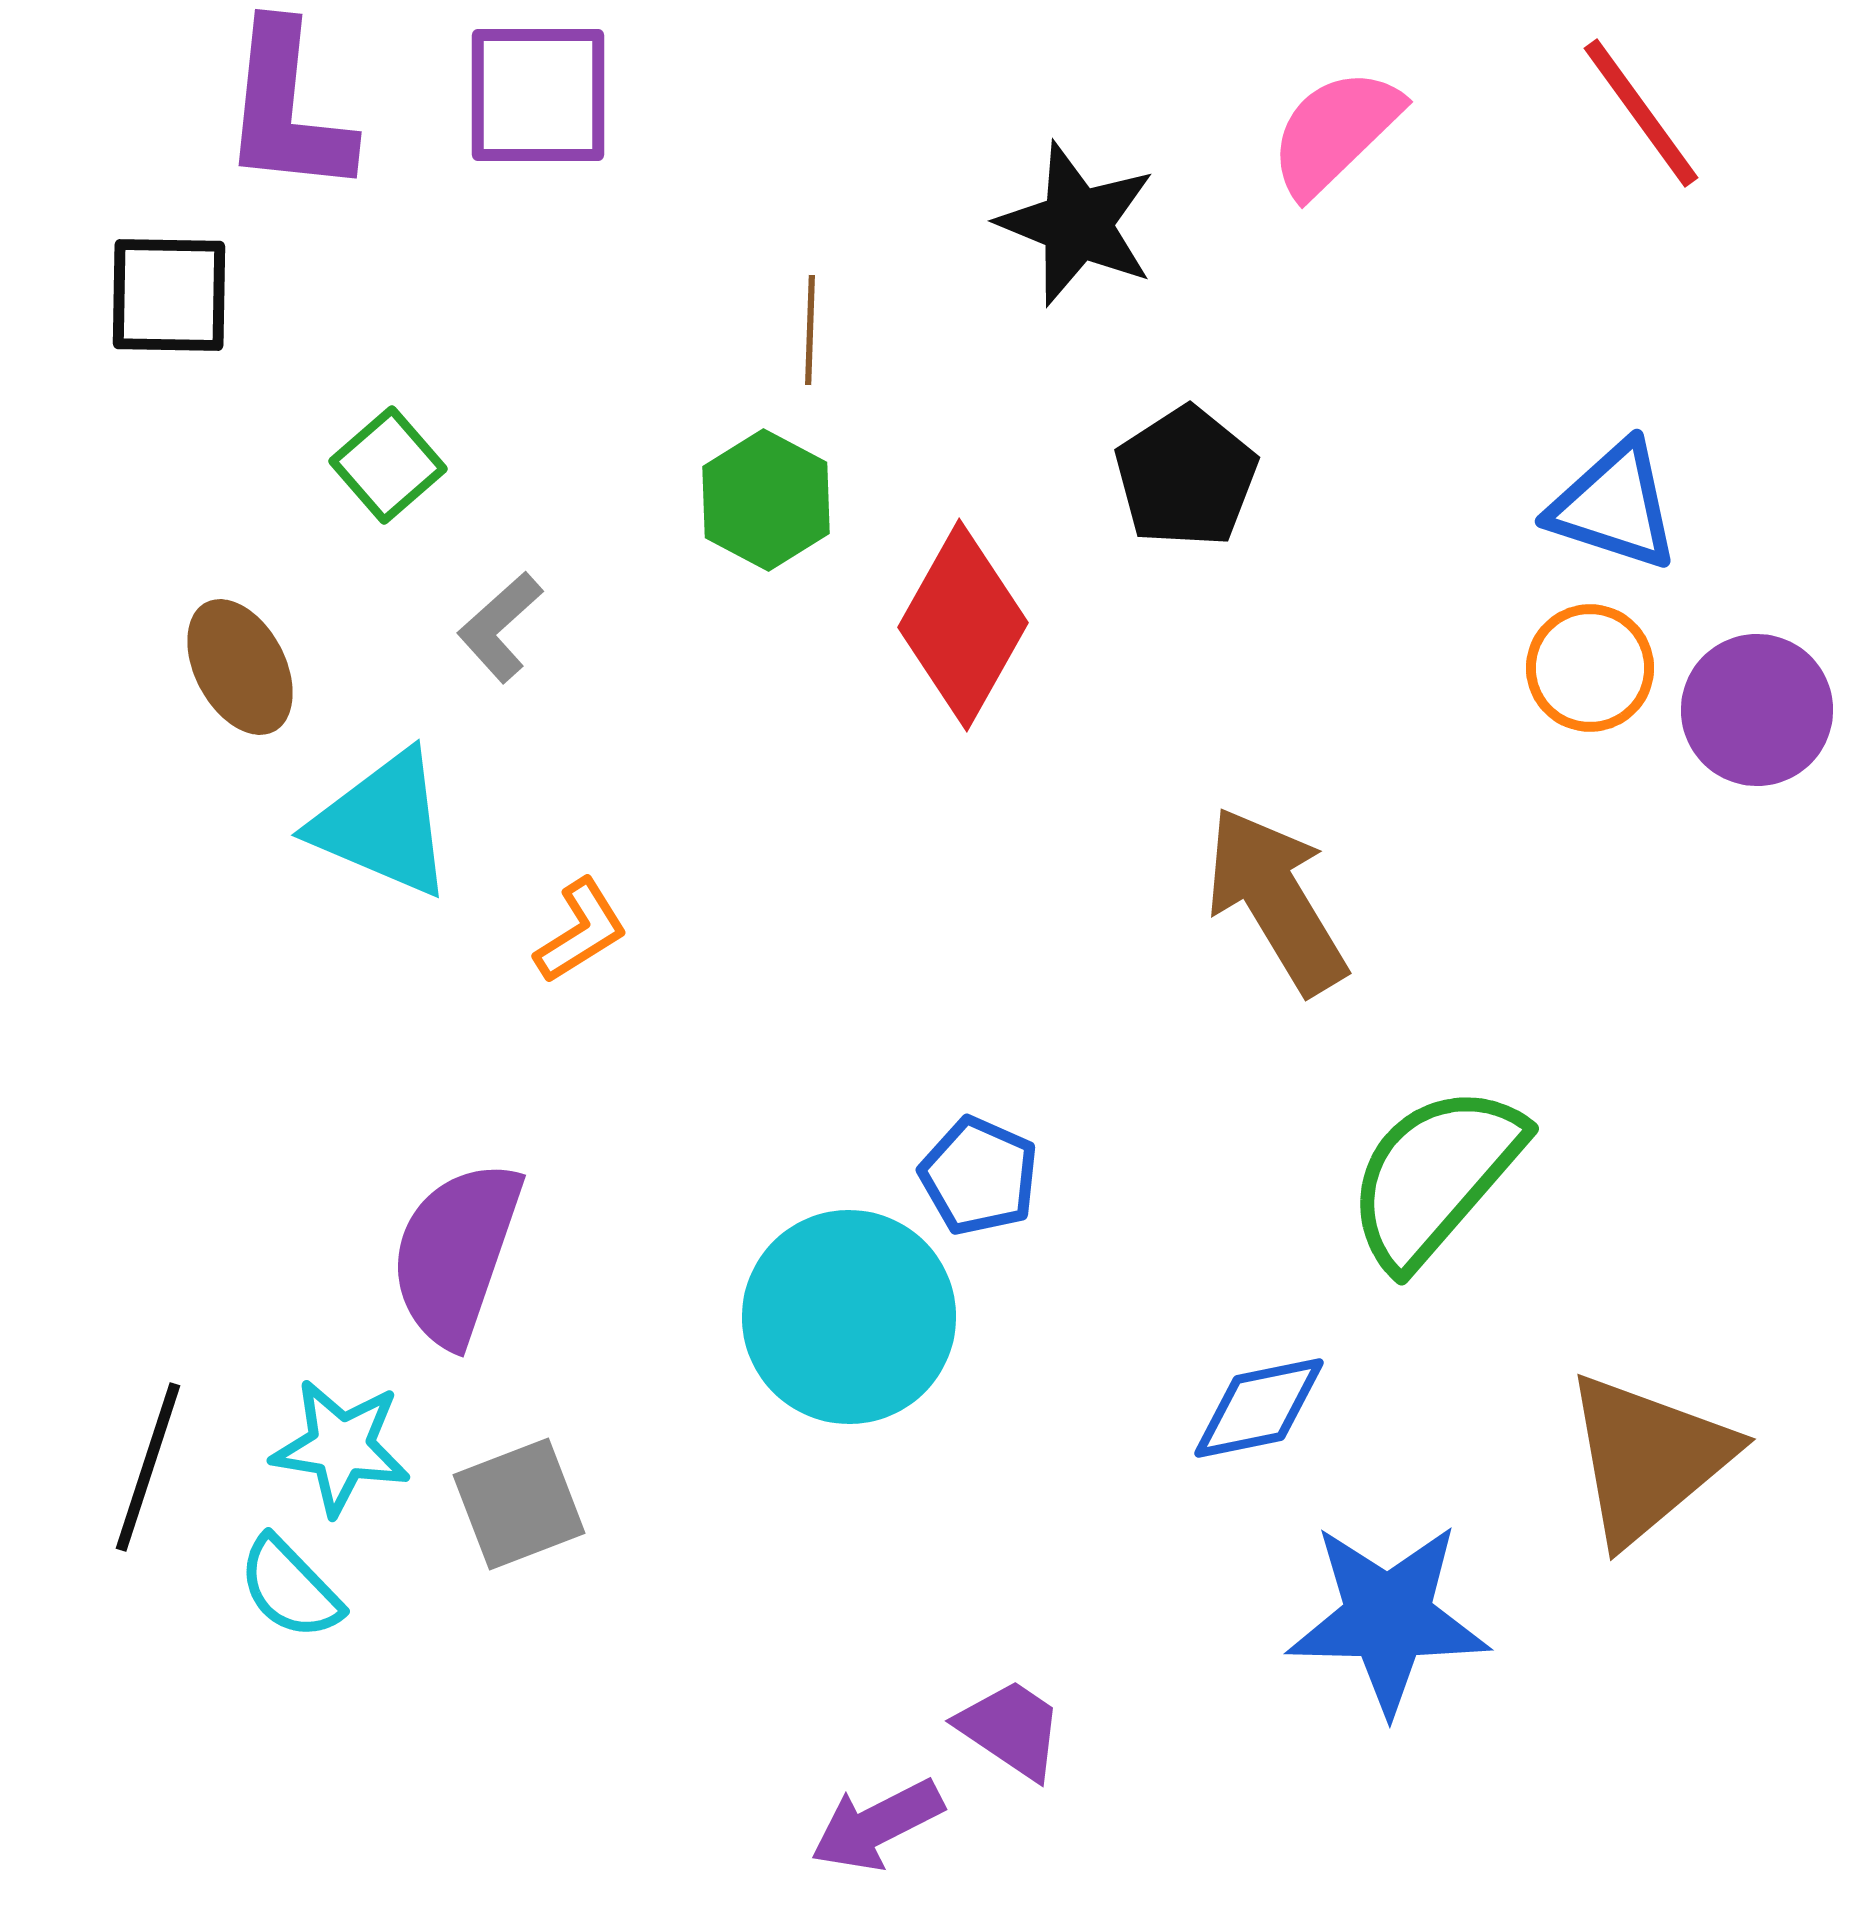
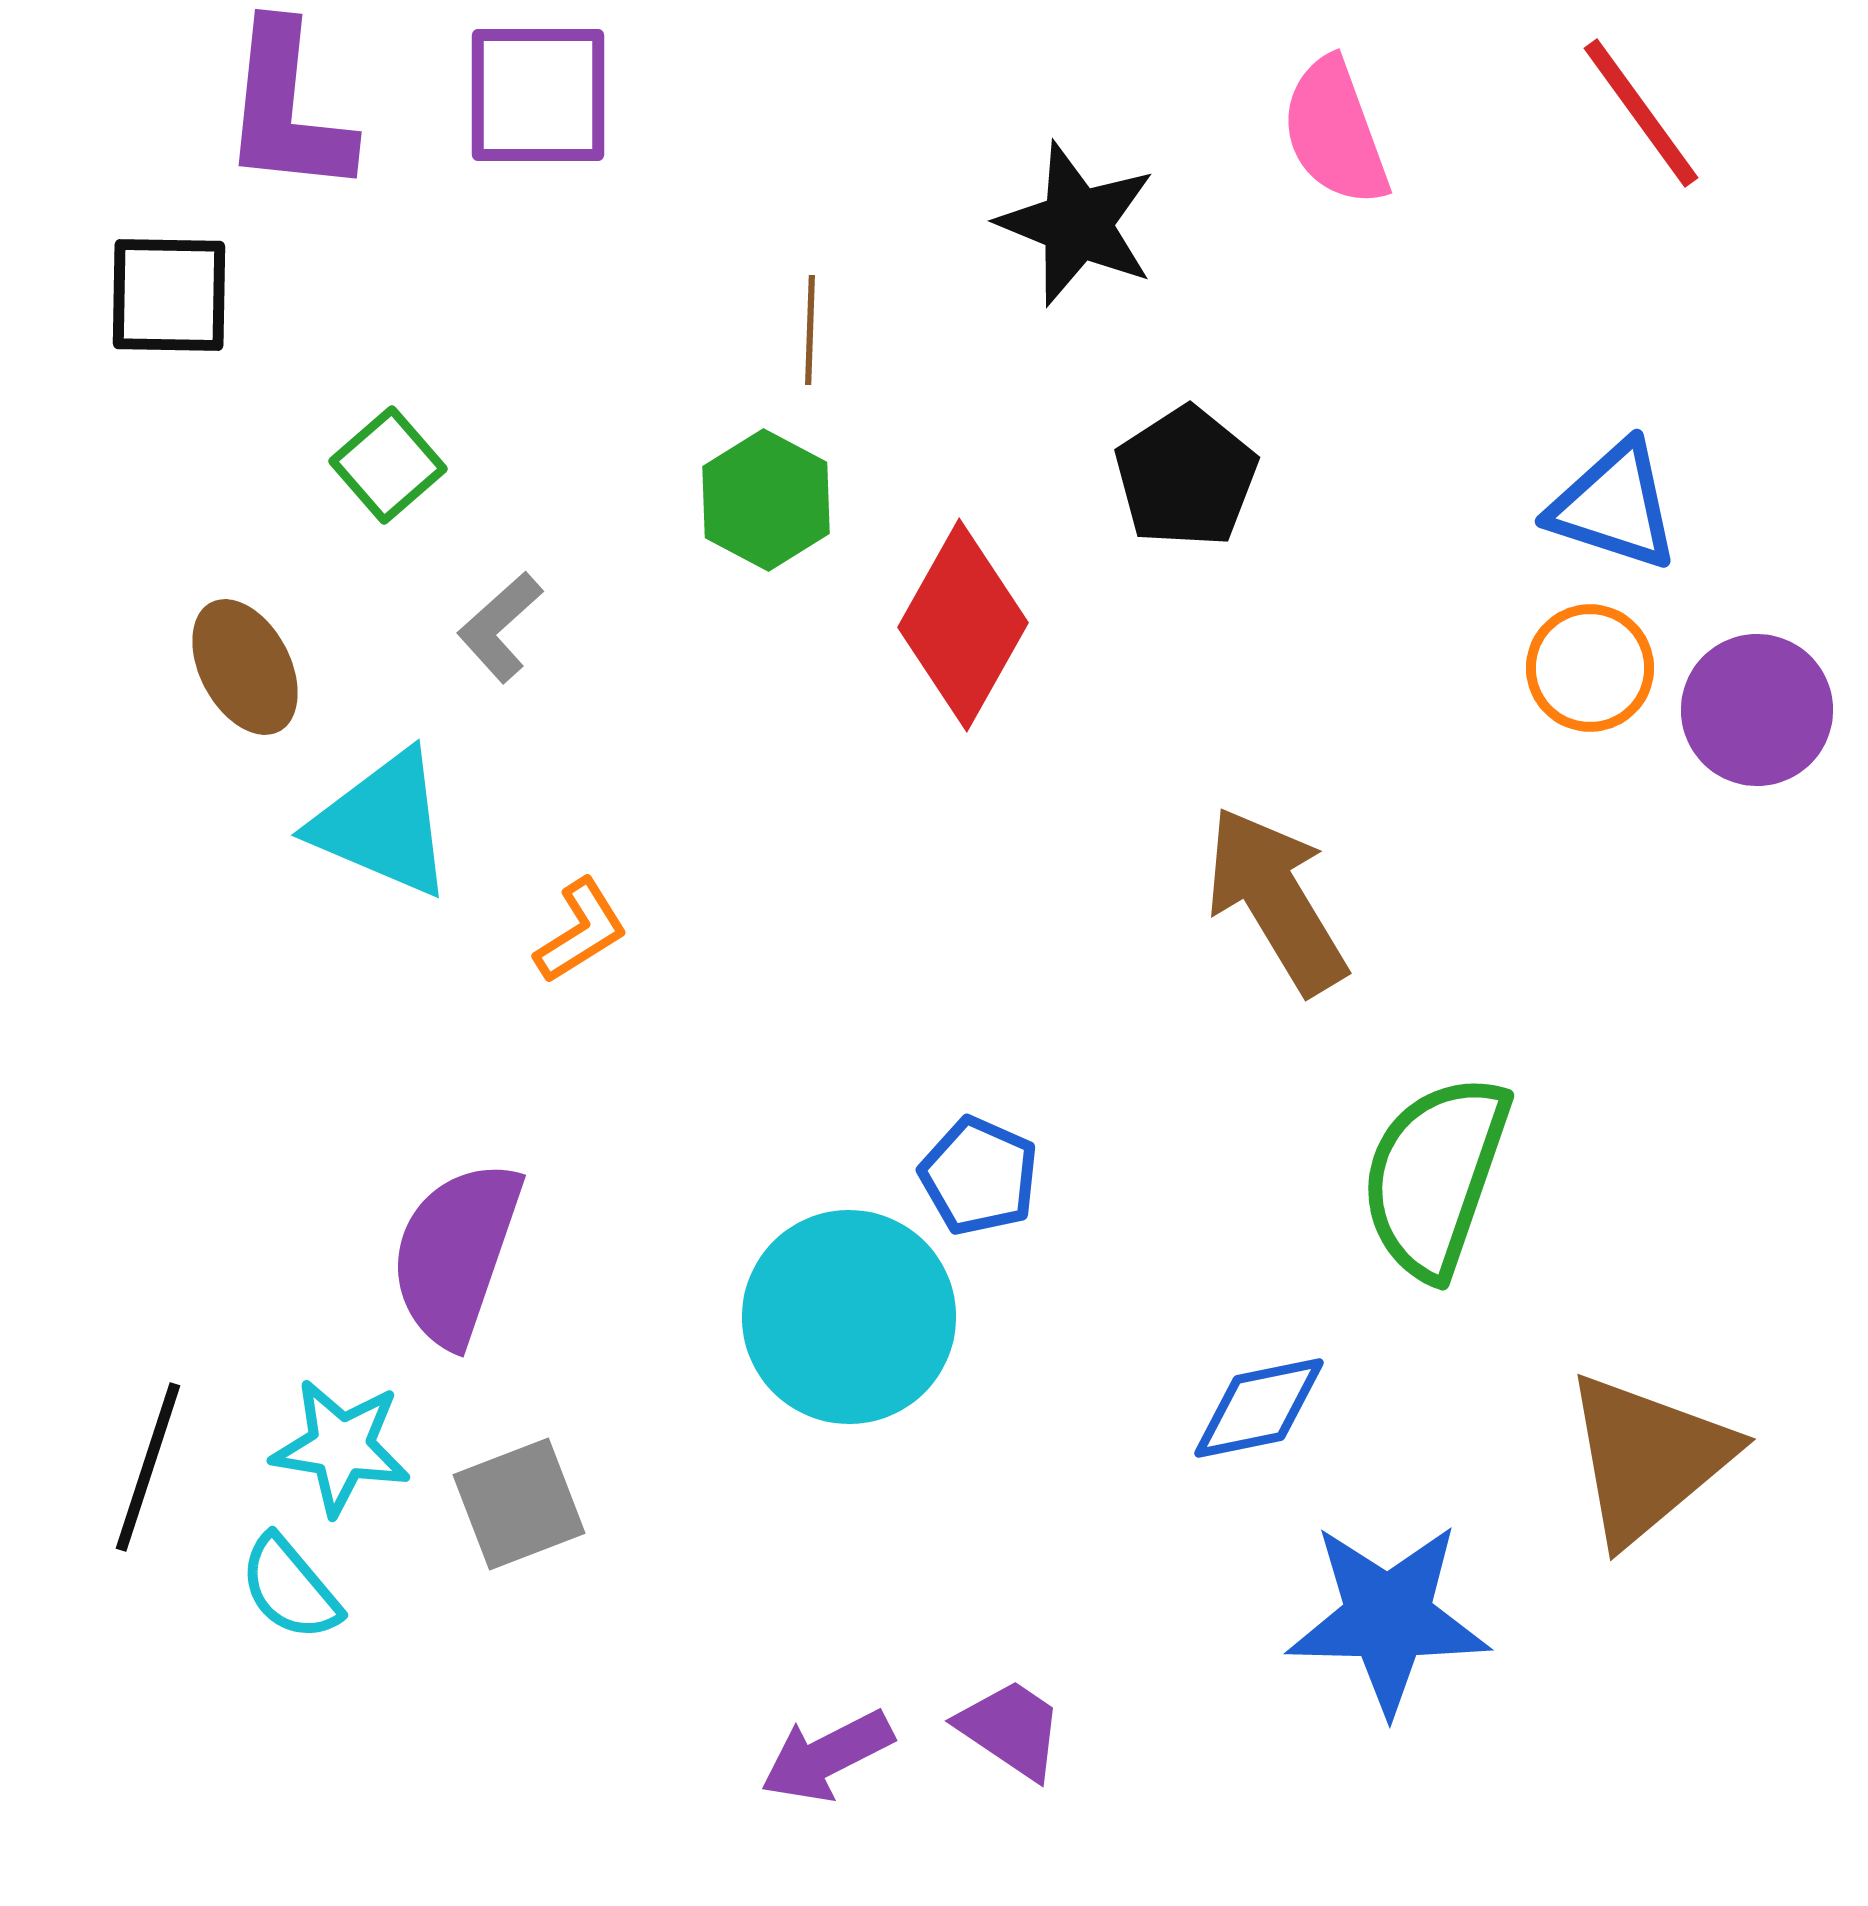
pink semicircle: rotated 66 degrees counterclockwise
brown ellipse: moved 5 px right
green semicircle: rotated 22 degrees counterclockwise
cyan semicircle: rotated 4 degrees clockwise
purple arrow: moved 50 px left, 69 px up
